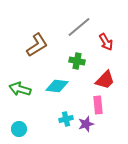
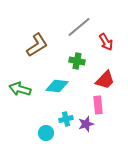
cyan circle: moved 27 px right, 4 px down
